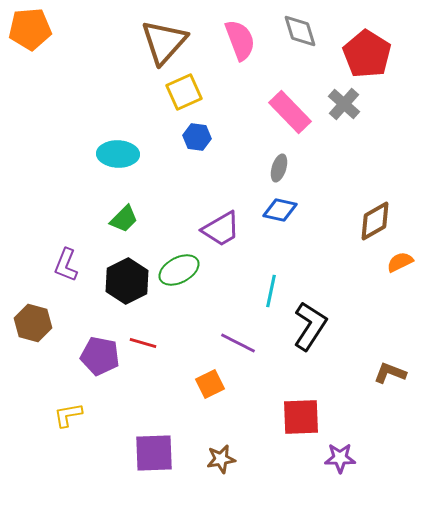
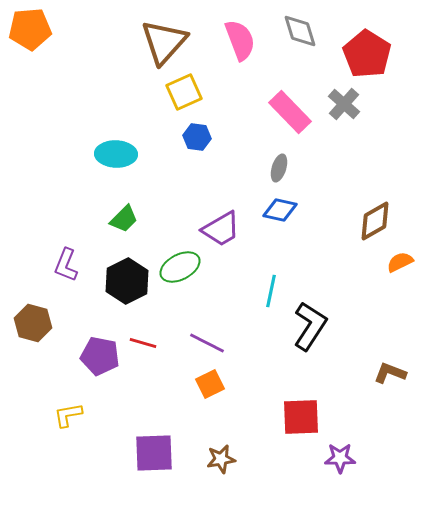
cyan ellipse: moved 2 px left
green ellipse: moved 1 px right, 3 px up
purple line: moved 31 px left
